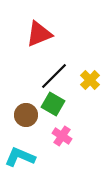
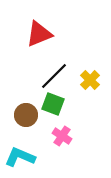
green square: rotated 10 degrees counterclockwise
